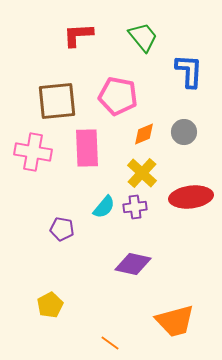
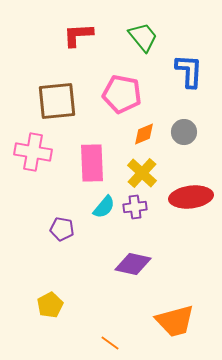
pink pentagon: moved 4 px right, 2 px up
pink rectangle: moved 5 px right, 15 px down
